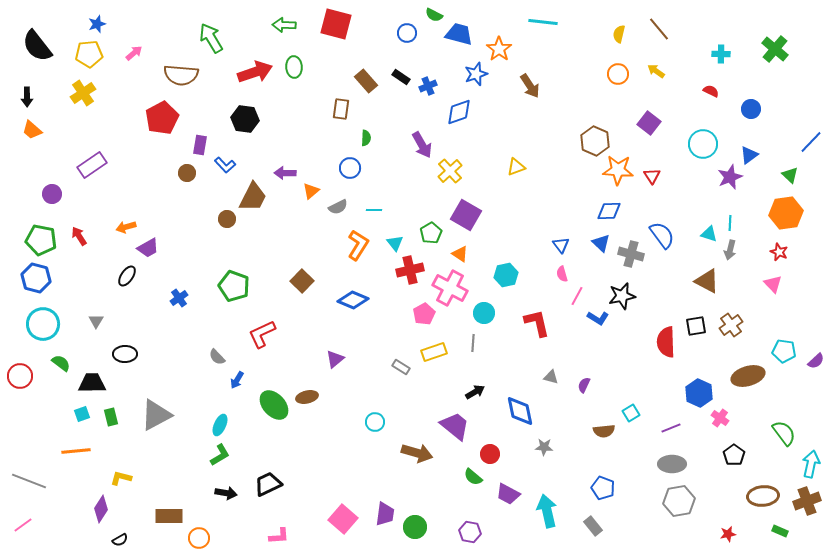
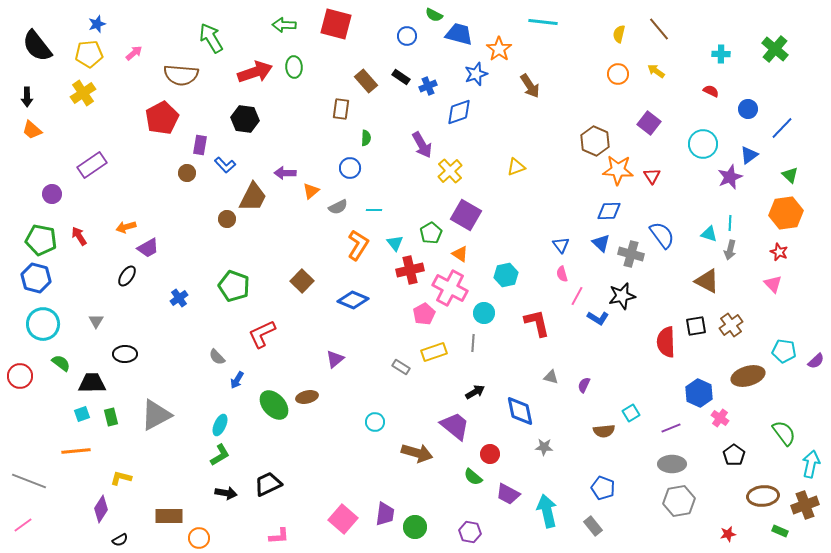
blue circle at (407, 33): moved 3 px down
blue circle at (751, 109): moved 3 px left
blue line at (811, 142): moved 29 px left, 14 px up
brown cross at (807, 501): moved 2 px left, 4 px down
